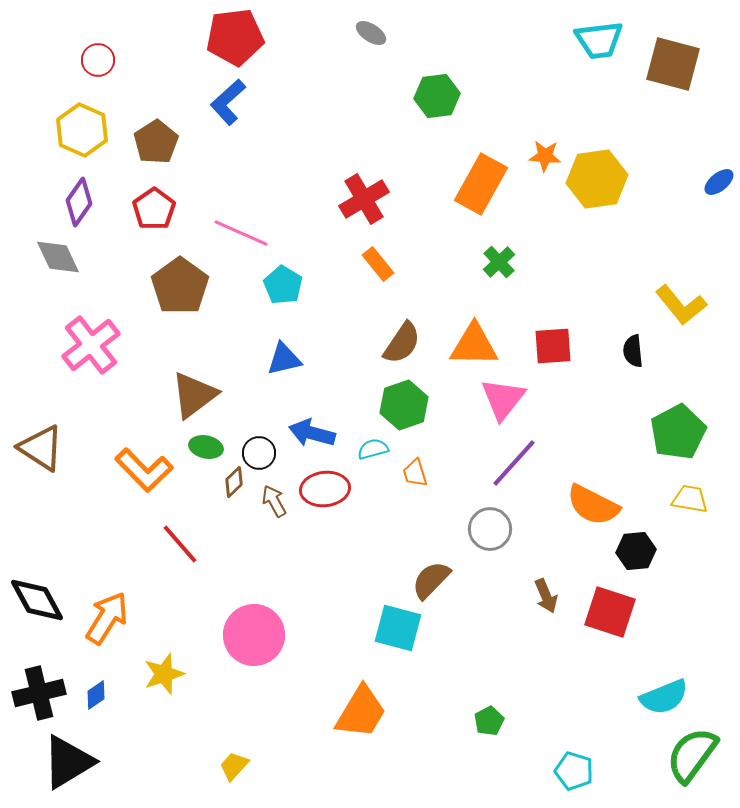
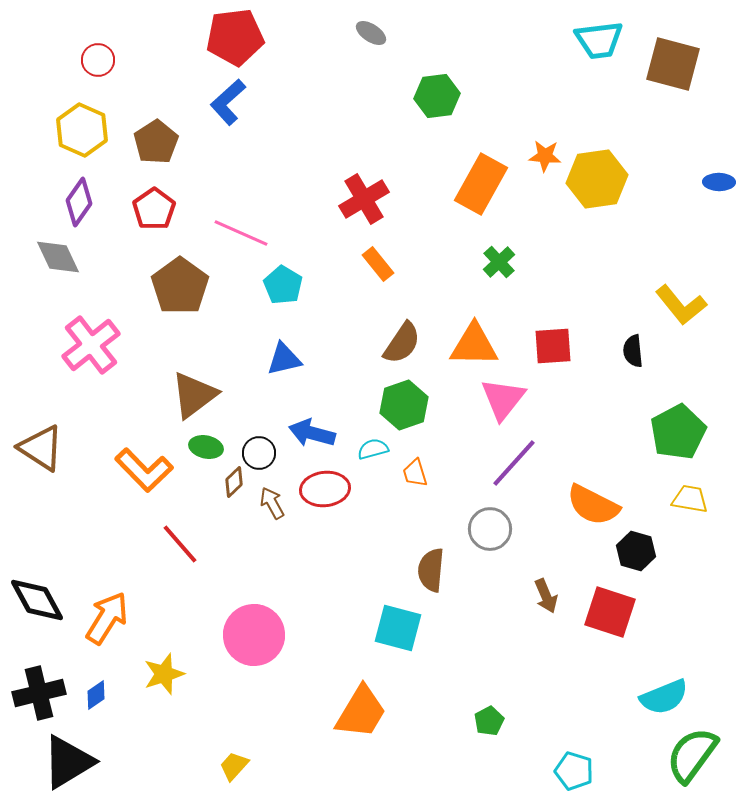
blue ellipse at (719, 182): rotated 40 degrees clockwise
brown arrow at (274, 501): moved 2 px left, 2 px down
black hexagon at (636, 551): rotated 21 degrees clockwise
brown semicircle at (431, 580): moved 10 px up; rotated 39 degrees counterclockwise
